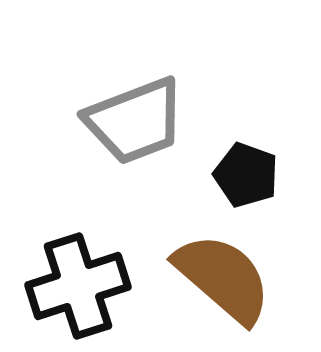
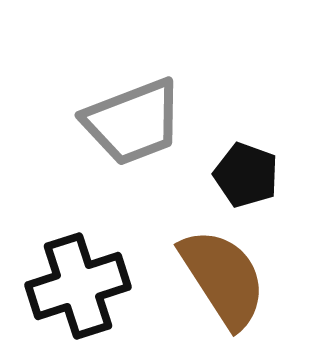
gray trapezoid: moved 2 px left, 1 px down
brown semicircle: rotated 16 degrees clockwise
